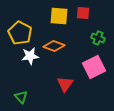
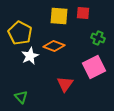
white star: rotated 18 degrees counterclockwise
